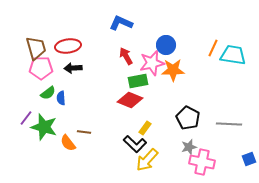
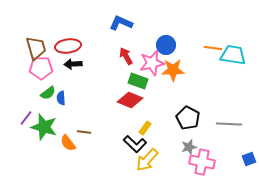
orange line: rotated 72 degrees clockwise
black arrow: moved 4 px up
green rectangle: rotated 30 degrees clockwise
